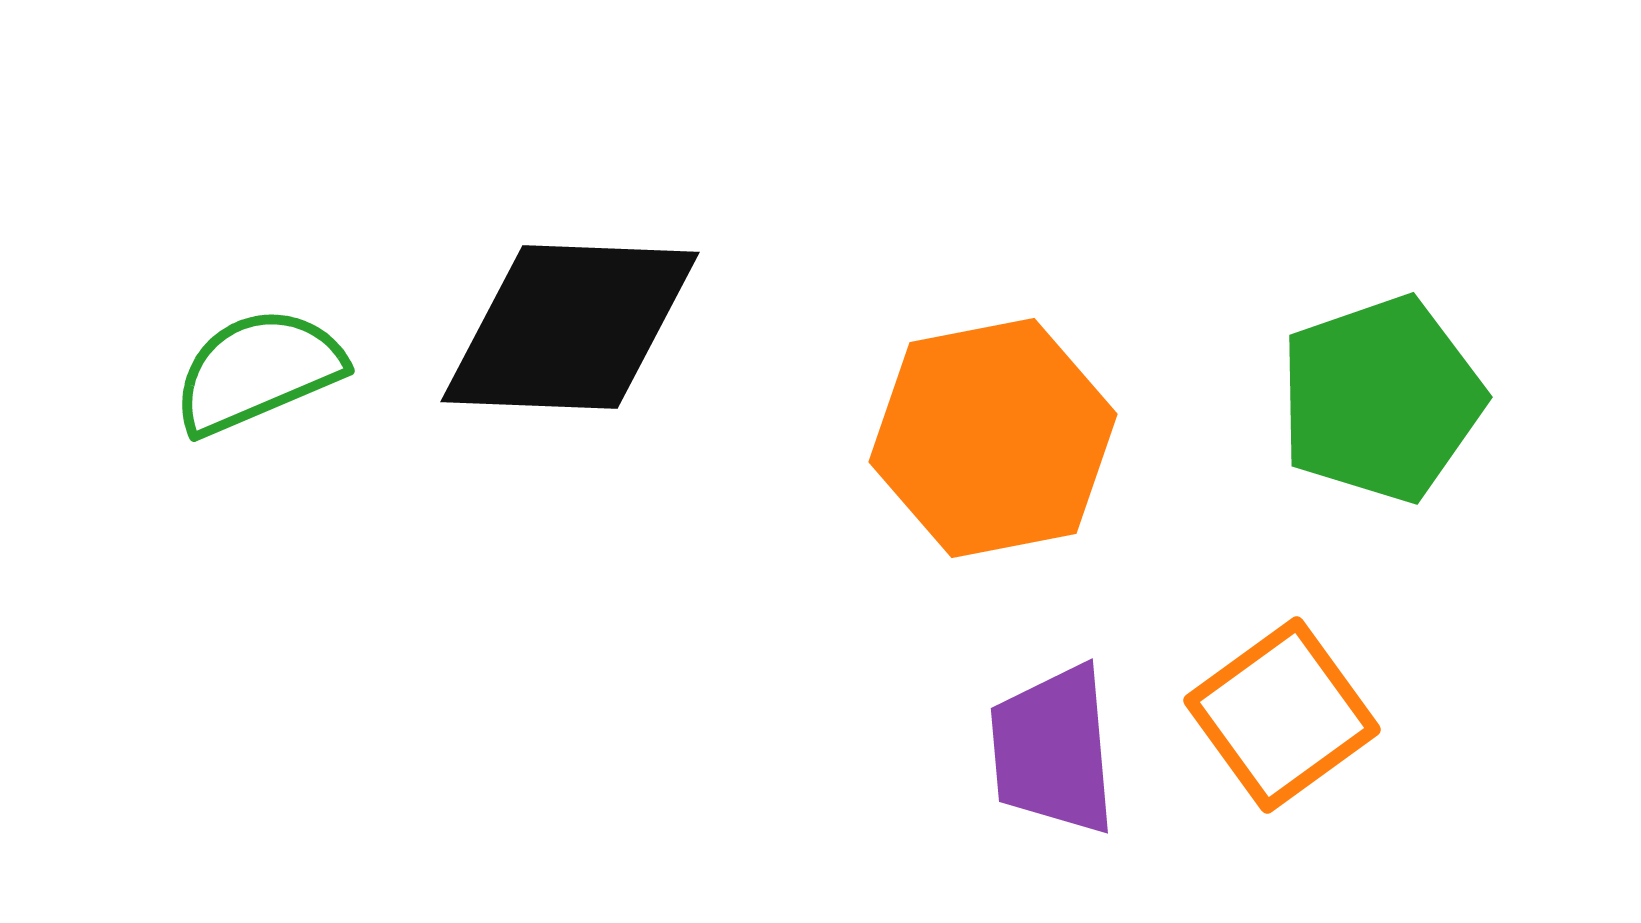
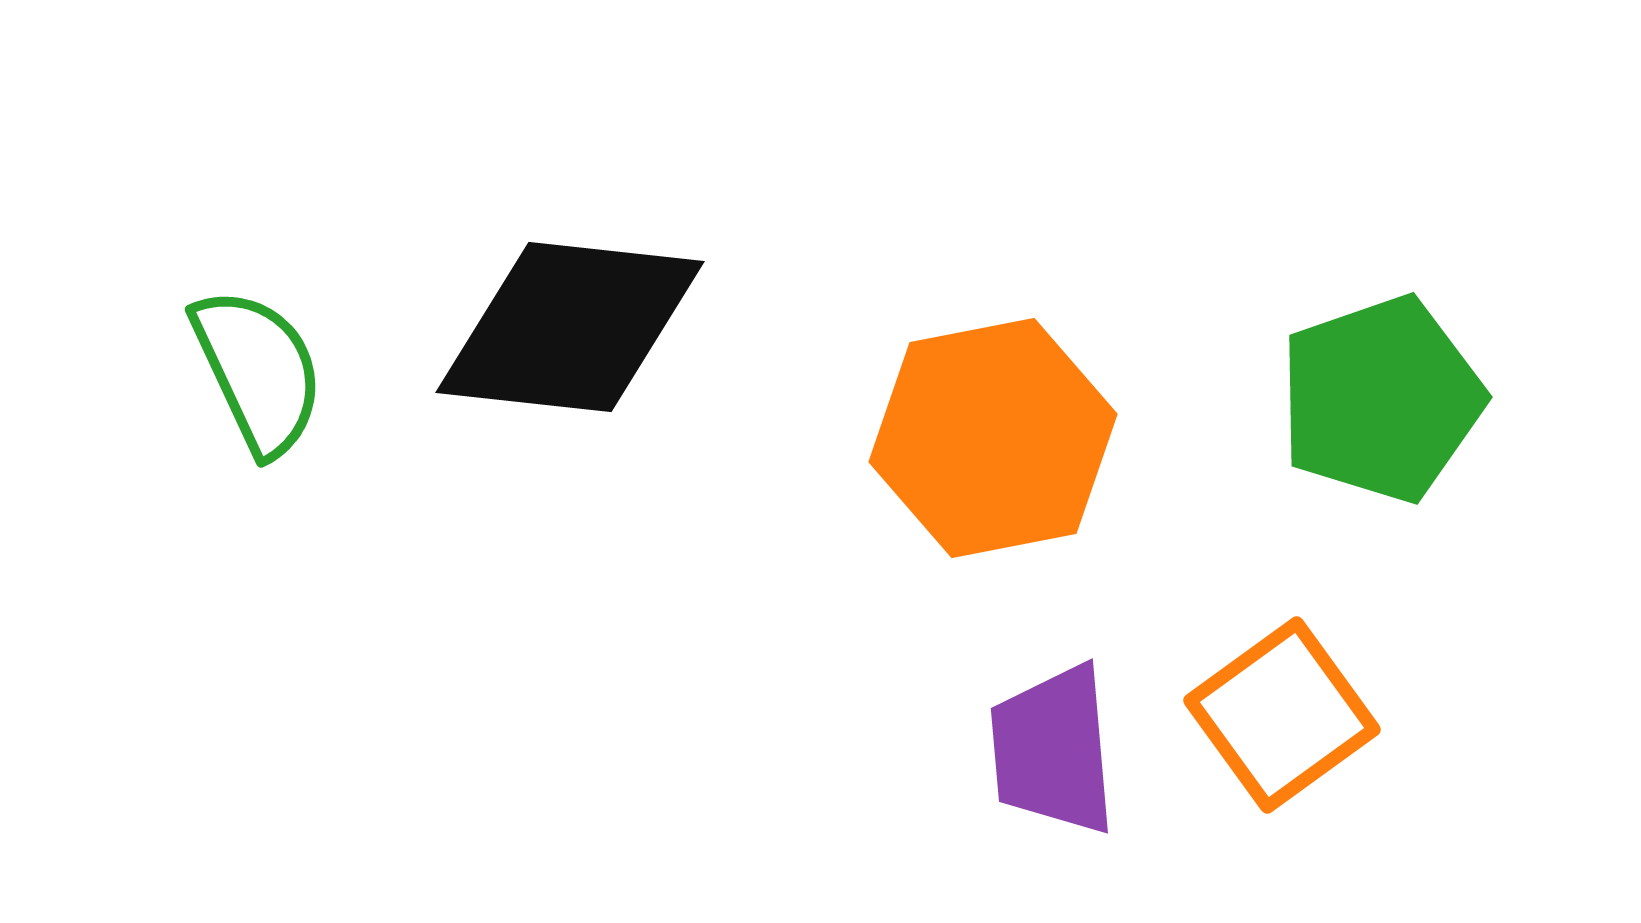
black diamond: rotated 4 degrees clockwise
green semicircle: rotated 88 degrees clockwise
